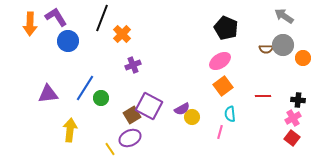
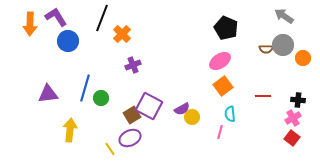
blue line: rotated 16 degrees counterclockwise
